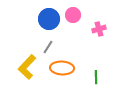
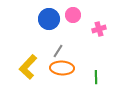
gray line: moved 10 px right, 4 px down
yellow L-shape: moved 1 px right
